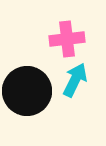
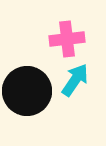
cyan arrow: rotated 8 degrees clockwise
